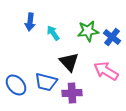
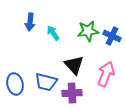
blue cross: moved 1 px up; rotated 12 degrees counterclockwise
black triangle: moved 5 px right, 3 px down
pink arrow: moved 3 px down; rotated 80 degrees clockwise
blue ellipse: moved 1 px left, 1 px up; rotated 30 degrees clockwise
